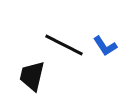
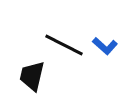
blue L-shape: rotated 15 degrees counterclockwise
